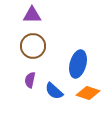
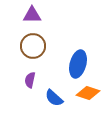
blue semicircle: moved 7 px down
